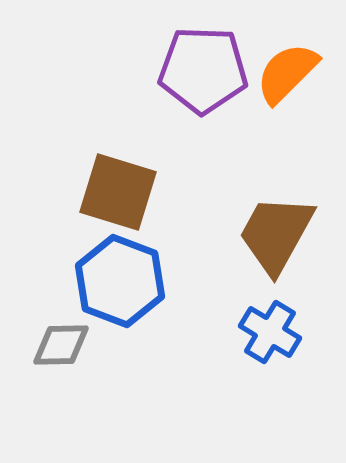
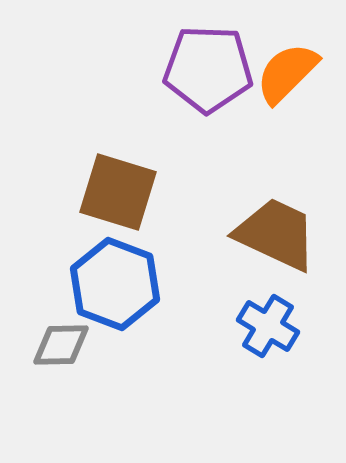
purple pentagon: moved 5 px right, 1 px up
brown trapezoid: rotated 86 degrees clockwise
blue hexagon: moved 5 px left, 3 px down
blue cross: moved 2 px left, 6 px up
